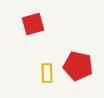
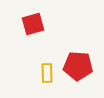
red pentagon: rotated 8 degrees counterclockwise
